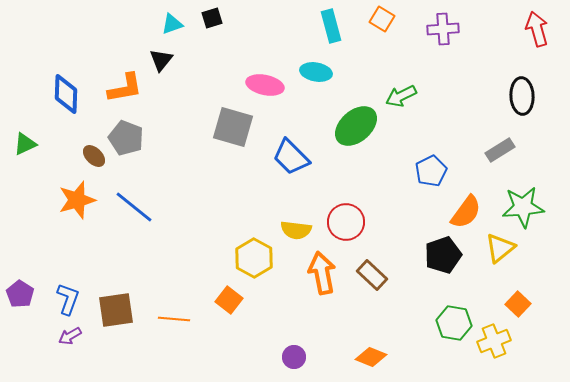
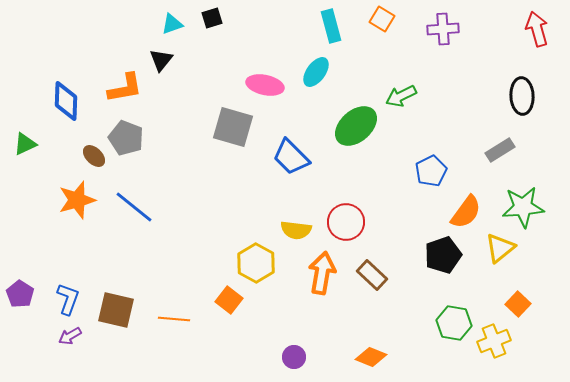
cyan ellipse at (316, 72): rotated 64 degrees counterclockwise
blue diamond at (66, 94): moved 7 px down
yellow hexagon at (254, 258): moved 2 px right, 5 px down
orange arrow at (322, 273): rotated 21 degrees clockwise
brown square at (116, 310): rotated 21 degrees clockwise
